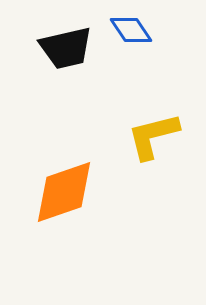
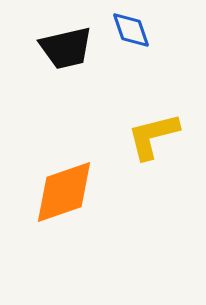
blue diamond: rotated 15 degrees clockwise
